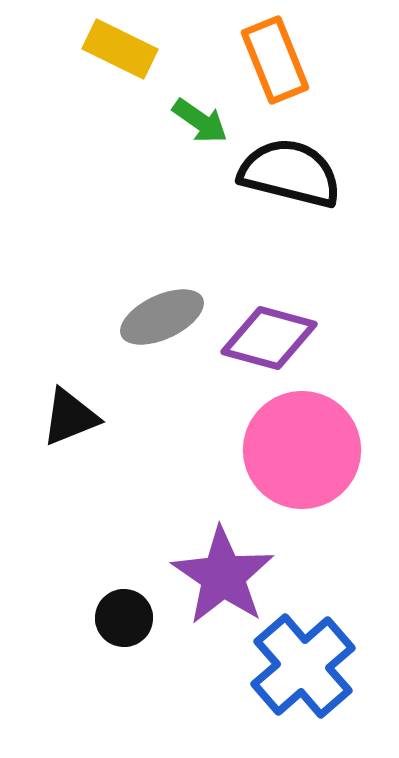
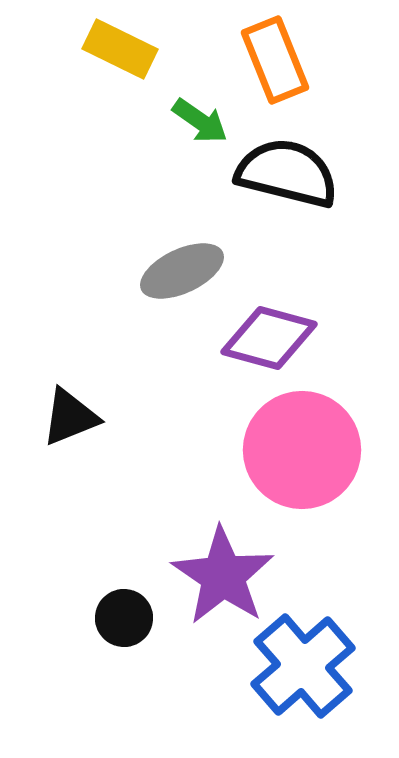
black semicircle: moved 3 px left
gray ellipse: moved 20 px right, 46 px up
